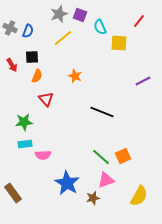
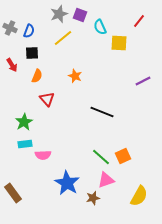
blue semicircle: moved 1 px right
black square: moved 4 px up
red triangle: moved 1 px right
green star: rotated 24 degrees counterclockwise
